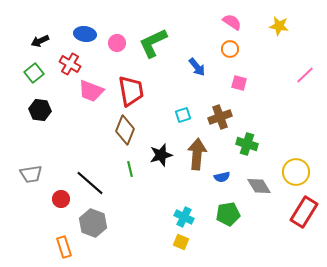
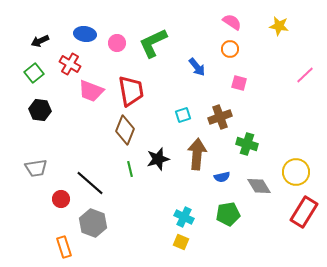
black star: moved 3 px left, 4 px down
gray trapezoid: moved 5 px right, 6 px up
